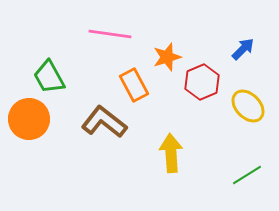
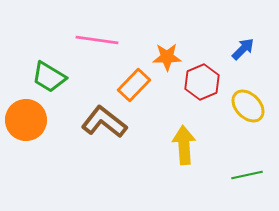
pink line: moved 13 px left, 6 px down
orange star: rotated 16 degrees clockwise
green trapezoid: rotated 30 degrees counterclockwise
orange rectangle: rotated 72 degrees clockwise
orange circle: moved 3 px left, 1 px down
yellow arrow: moved 13 px right, 8 px up
green line: rotated 20 degrees clockwise
